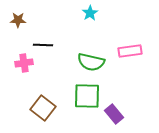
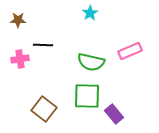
pink rectangle: rotated 15 degrees counterclockwise
pink cross: moved 4 px left, 4 px up
brown square: moved 1 px right, 1 px down
